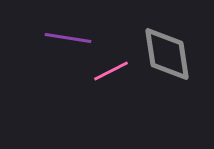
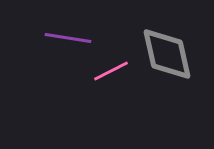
gray diamond: rotated 4 degrees counterclockwise
